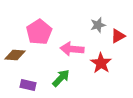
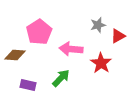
pink arrow: moved 1 px left
